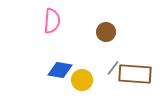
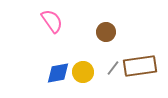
pink semicircle: rotated 40 degrees counterclockwise
blue diamond: moved 2 px left, 3 px down; rotated 20 degrees counterclockwise
brown rectangle: moved 5 px right, 8 px up; rotated 12 degrees counterclockwise
yellow circle: moved 1 px right, 8 px up
